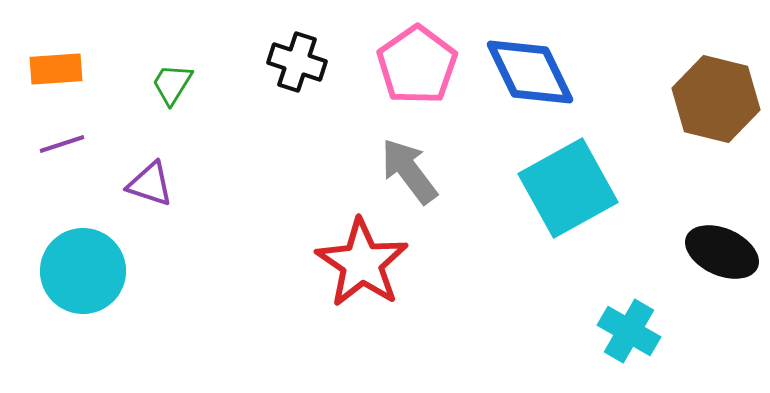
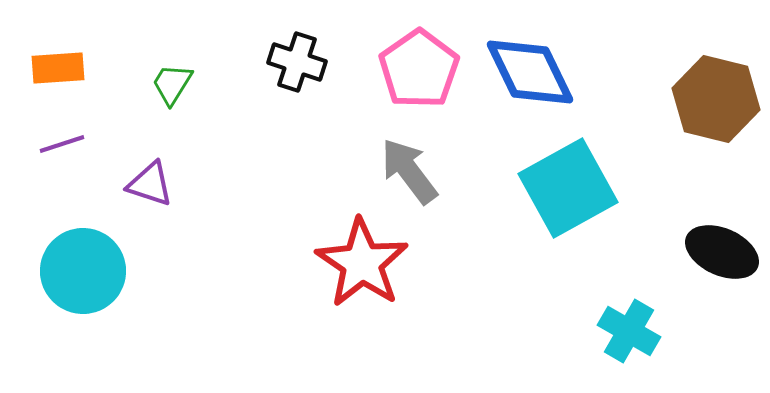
pink pentagon: moved 2 px right, 4 px down
orange rectangle: moved 2 px right, 1 px up
